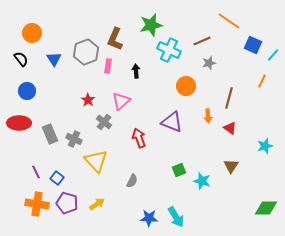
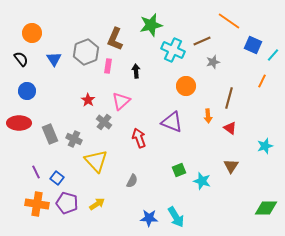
cyan cross at (169, 50): moved 4 px right
gray star at (209, 63): moved 4 px right, 1 px up
